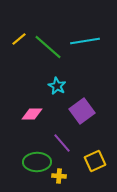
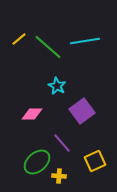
green ellipse: rotated 40 degrees counterclockwise
